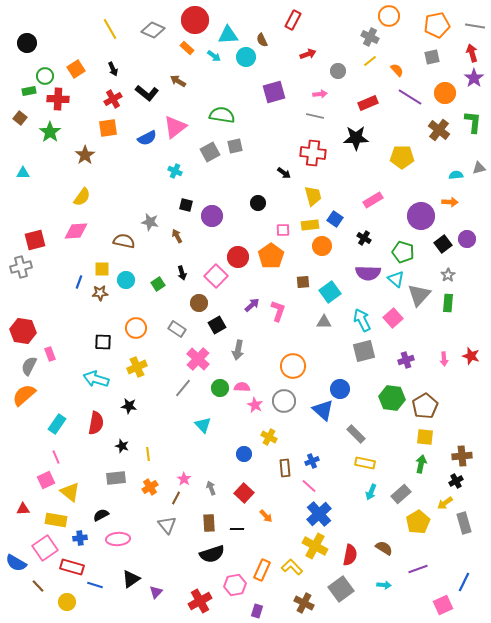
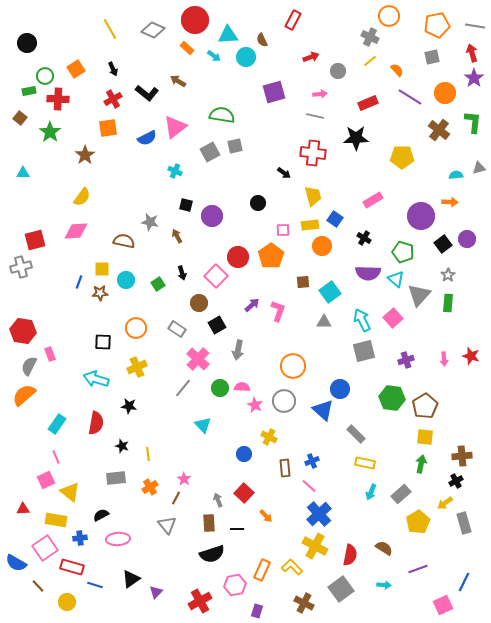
red arrow at (308, 54): moved 3 px right, 3 px down
gray arrow at (211, 488): moved 7 px right, 12 px down
